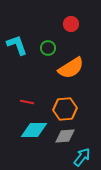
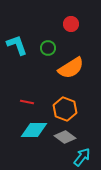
orange hexagon: rotated 25 degrees clockwise
gray diamond: moved 1 px down; rotated 40 degrees clockwise
